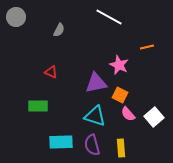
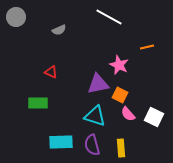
gray semicircle: rotated 40 degrees clockwise
purple triangle: moved 2 px right, 1 px down
green rectangle: moved 3 px up
white square: rotated 24 degrees counterclockwise
